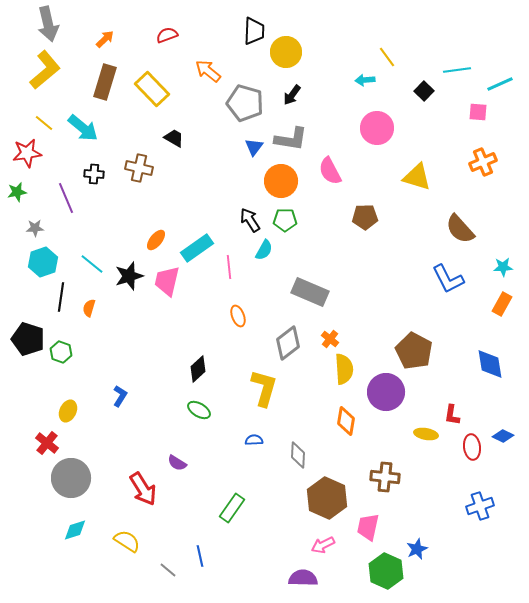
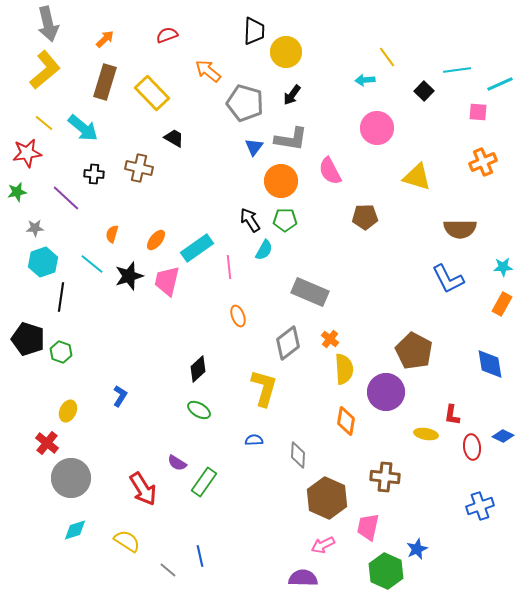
yellow rectangle at (152, 89): moved 4 px down
purple line at (66, 198): rotated 24 degrees counterclockwise
brown semicircle at (460, 229): rotated 48 degrees counterclockwise
orange semicircle at (89, 308): moved 23 px right, 74 px up
green rectangle at (232, 508): moved 28 px left, 26 px up
